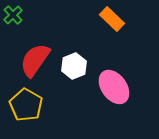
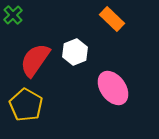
white hexagon: moved 1 px right, 14 px up
pink ellipse: moved 1 px left, 1 px down
